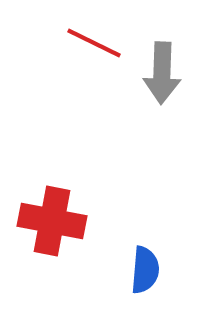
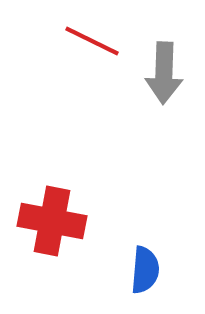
red line: moved 2 px left, 2 px up
gray arrow: moved 2 px right
